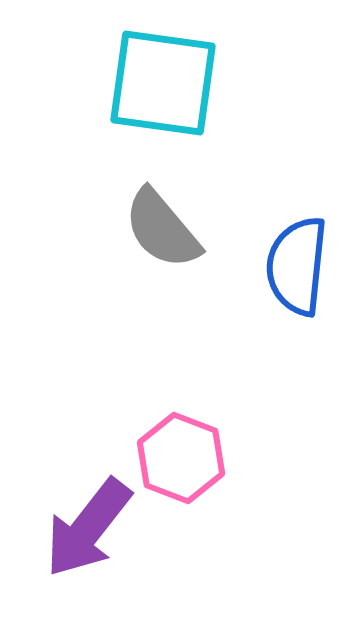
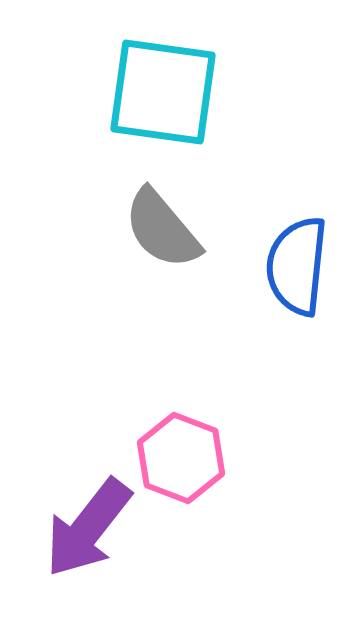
cyan square: moved 9 px down
